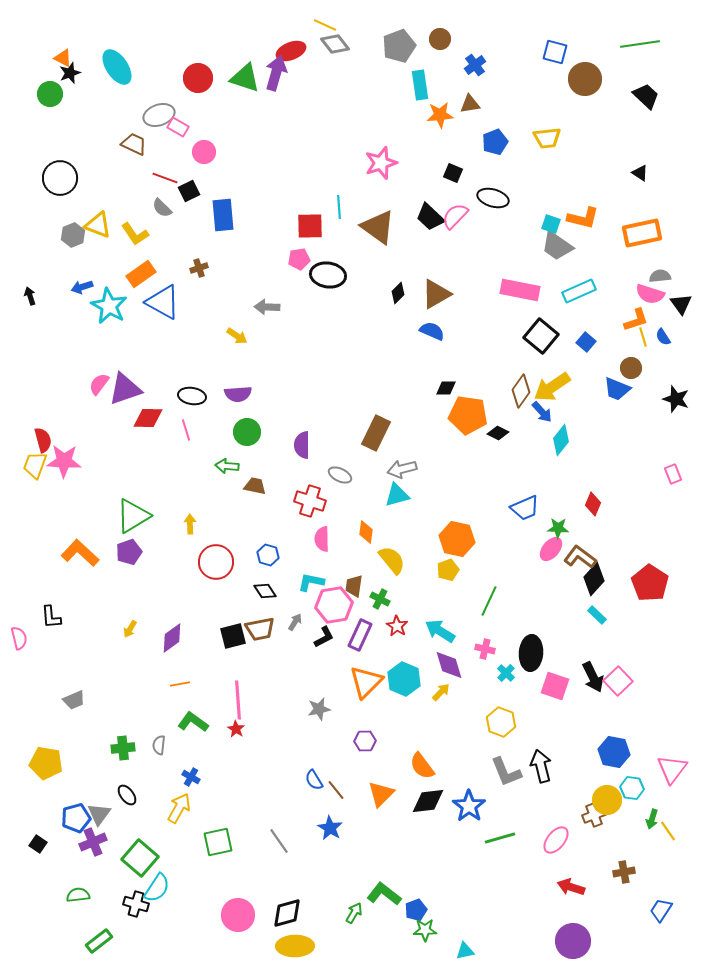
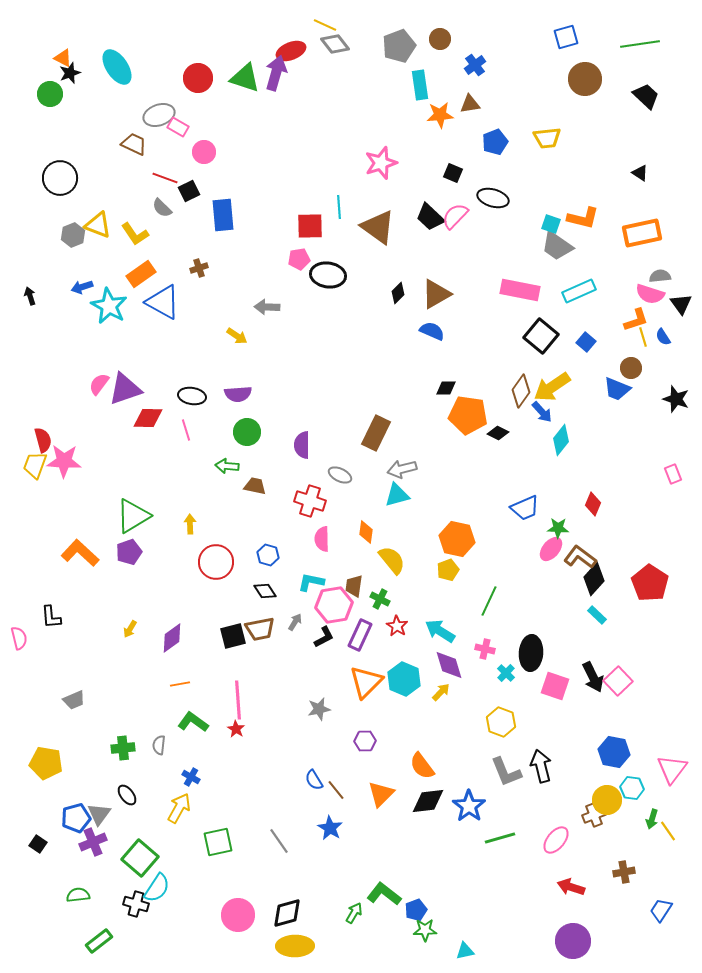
blue square at (555, 52): moved 11 px right, 15 px up; rotated 30 degrees counterclockwise
